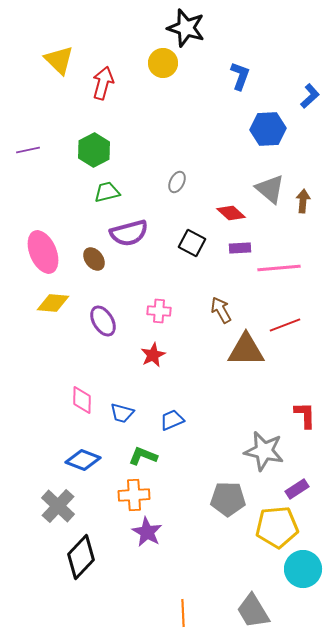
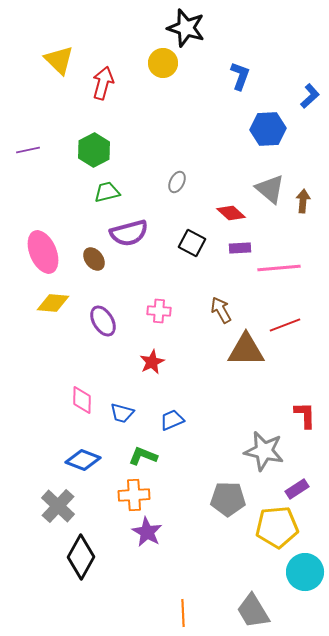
red star at (153, 355): moved 1 px left, 7 px down
black diamond at (81, 557): rotated 15 degrees counterclockwise
cyan circle at (303, 569): moved 2 px right, 3 px down
